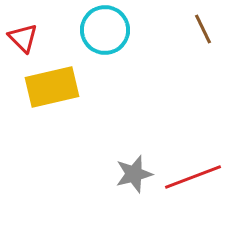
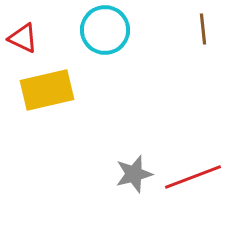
brown line: rotated 20 degrees clockwise
red triangle: rotated 20 degrees counterclockwise
yellow rectangle: moved 5 px left, 3 px down
